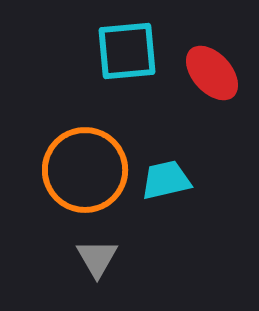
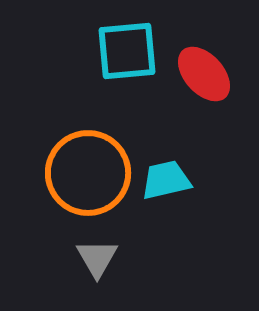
red ellipse: moved 8 px left, 1 px down
orange circle: moved 3 px right, 3 px down
